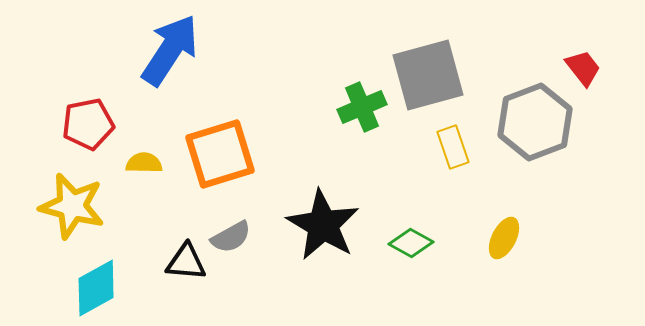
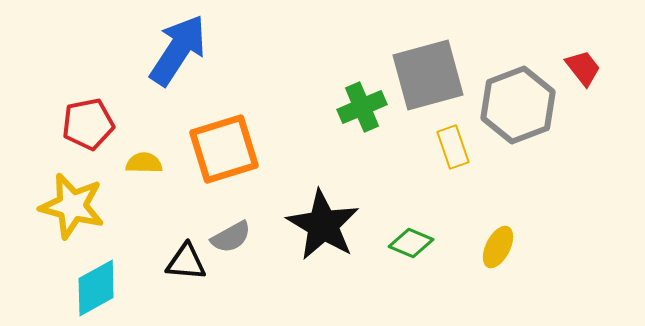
blue arrow: moved 8 px right
gray hexagon: moved 17 px left, 17 px up
orange square: moved 4 px right, 5 px up
yellow ellipse: moved 6 px left, 9 px down
green diamond: rotated 6 degrees counterclockwise
